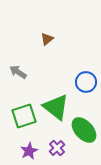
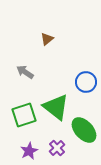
gray arrow: moved 7 px right
green square: moved 1 px up
